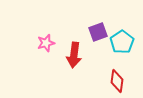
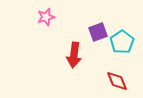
pink star: moved 26 px up
red diamond: rotated 30 degrees counterclockwise
